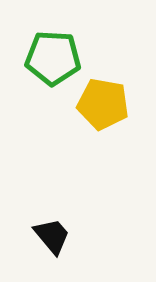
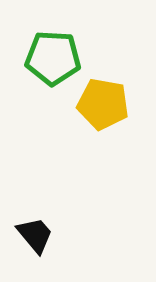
black trapezoid: moved 17 px left, 1 px up
